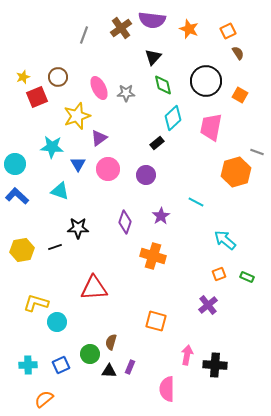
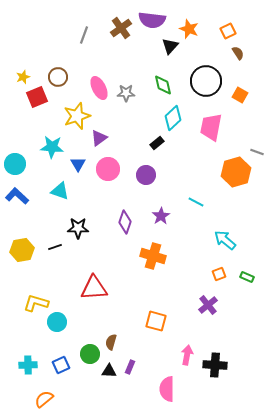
black triangle at (153, 57): moved 17 px right, 11 px up
